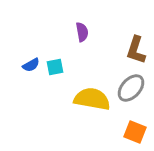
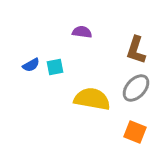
purple semicircle: rotated 72 degrees counterclockwise
gray ellipse: moved 5 px right
